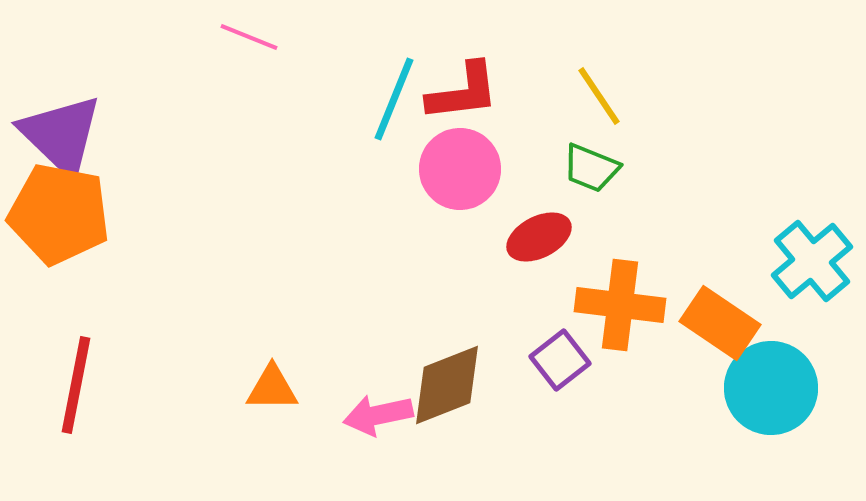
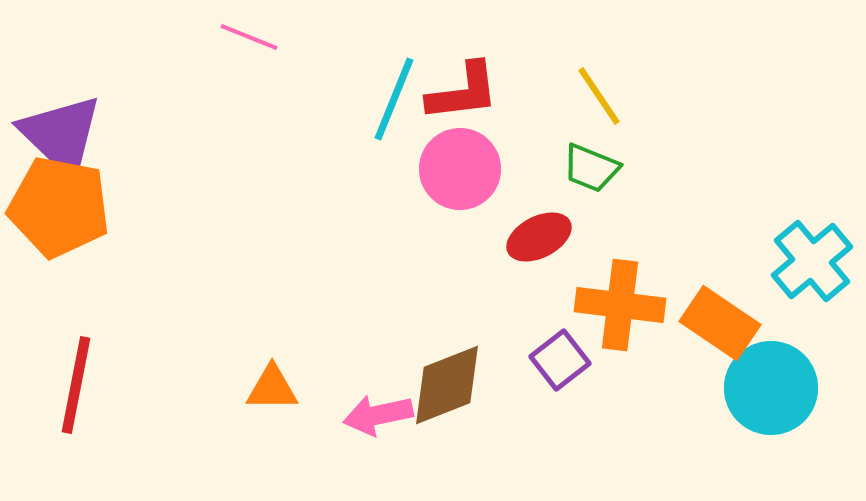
orange pentagon: moved 7 px up
